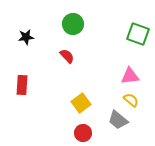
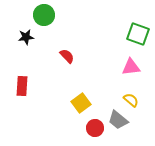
green circle: moved 29 px left, 9 px up
pink triangle: moved 1 px right, 9 px up
red rectangle: moved 1 px down
red circle: moved 12 px right, 5 px up
